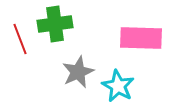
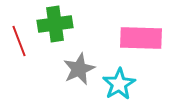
red line: moved 1 px left, 2 px down
gray star: moved 1 px right, 3 px up
cyan star: moved 1 px right, 2 px up; rotated 12 degrees clockwise
